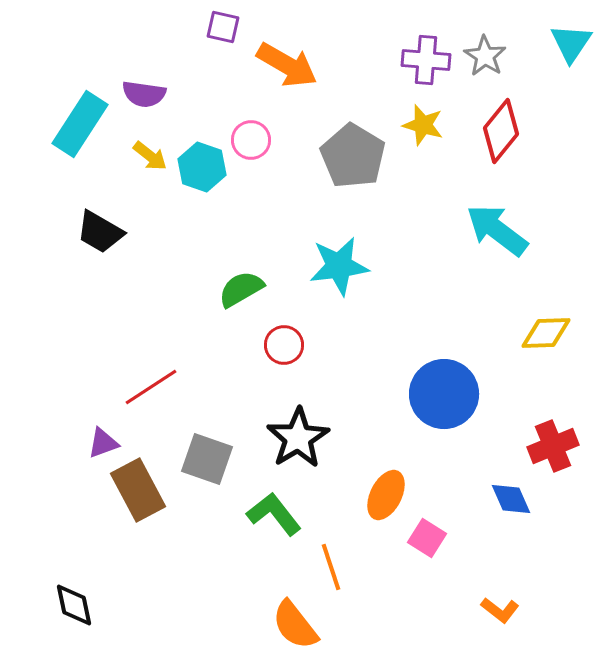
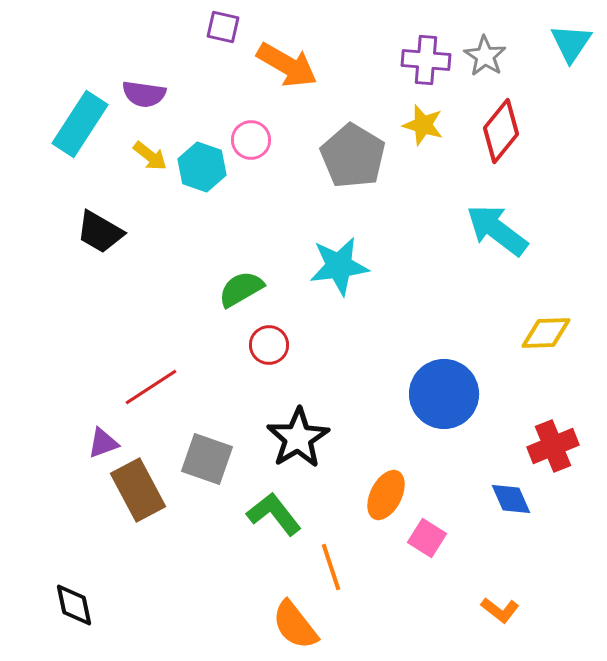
red circle: moved 15 px left
